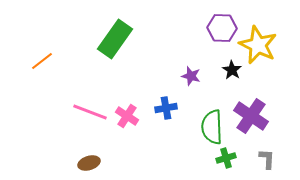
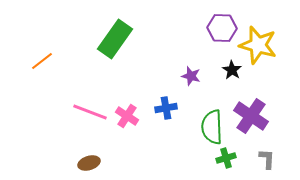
yellow star: rotated 9 degrees counterclockwise
